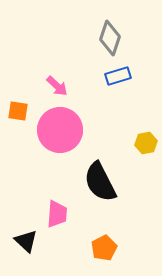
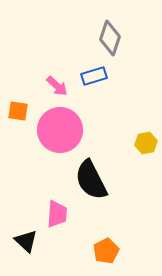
blue rectangle: moved 24 px left
black semicircle: moved 9 px left, 2 px up
orange pentagon: moved 2 px right, 3 px down
